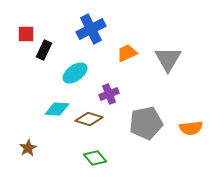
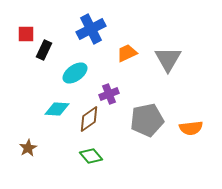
brown diamond: rotated 52 degrees counterclockwise
gray pentagon: moved 1 px right, 3 px up
green diamond: moved 4 px left, 2 px up
